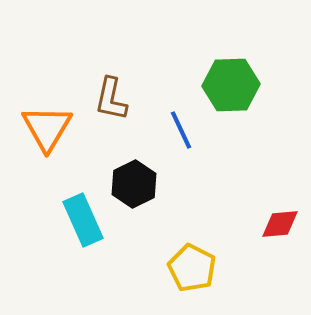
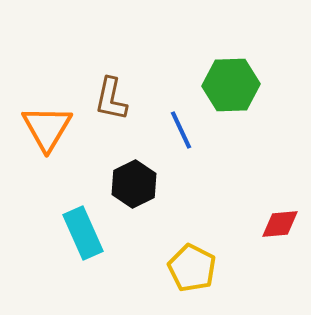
cyan rectangle: moved 13 px down
